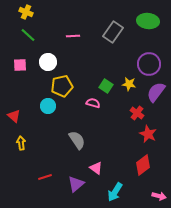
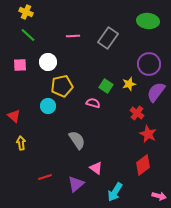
gray rectangle: moved 5 px left, 6 px down
yellow star: rotated 24 degrees counterclockwise
